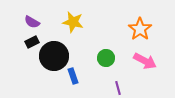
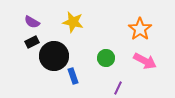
purple line: rotated 40 degrees clockwise
